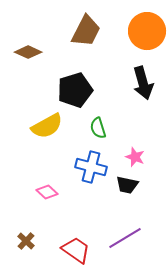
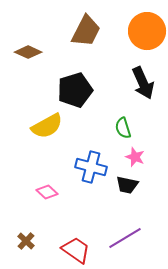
black arrow: rotated 8 degrees counterclockwise
green semicircle: moved 25 px right
